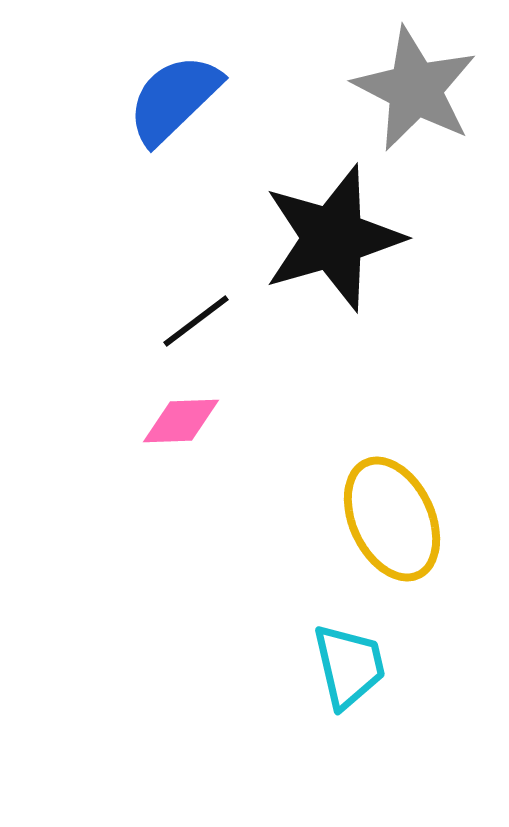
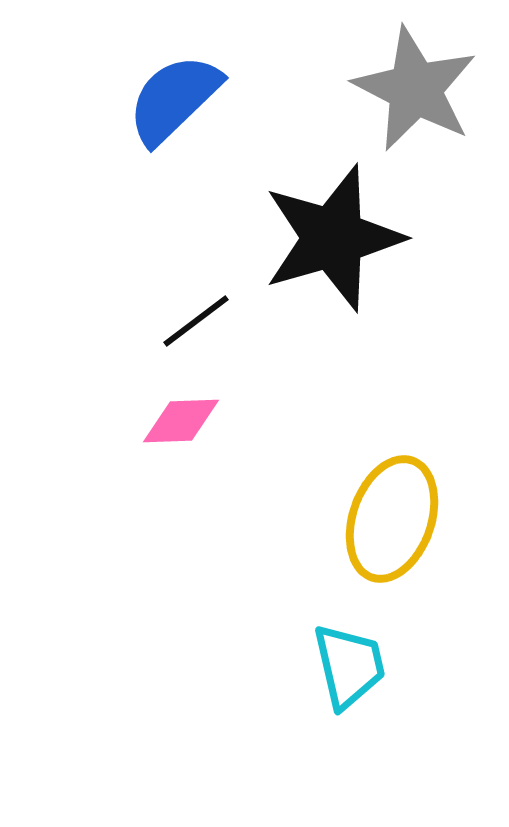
yellow ellipse: rotated 44 degrees clockwise
